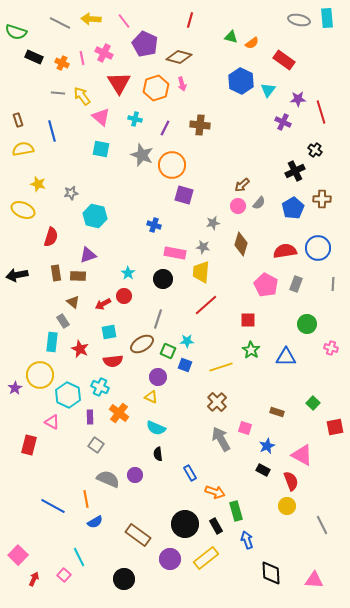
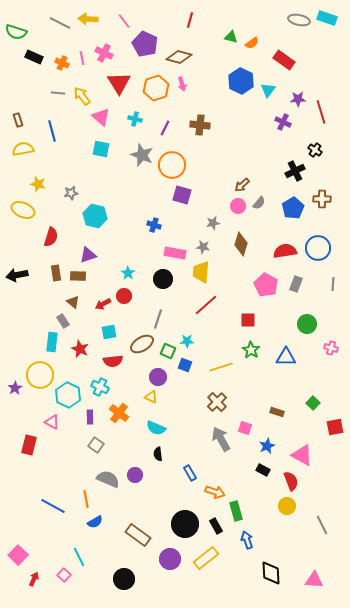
cyan rectangle at (327, 18): rotated 66 degrees counterclockwise
yellow arrow at (91, 19): moved 3 px left
purple square at (184, 195): moved 2 px left
